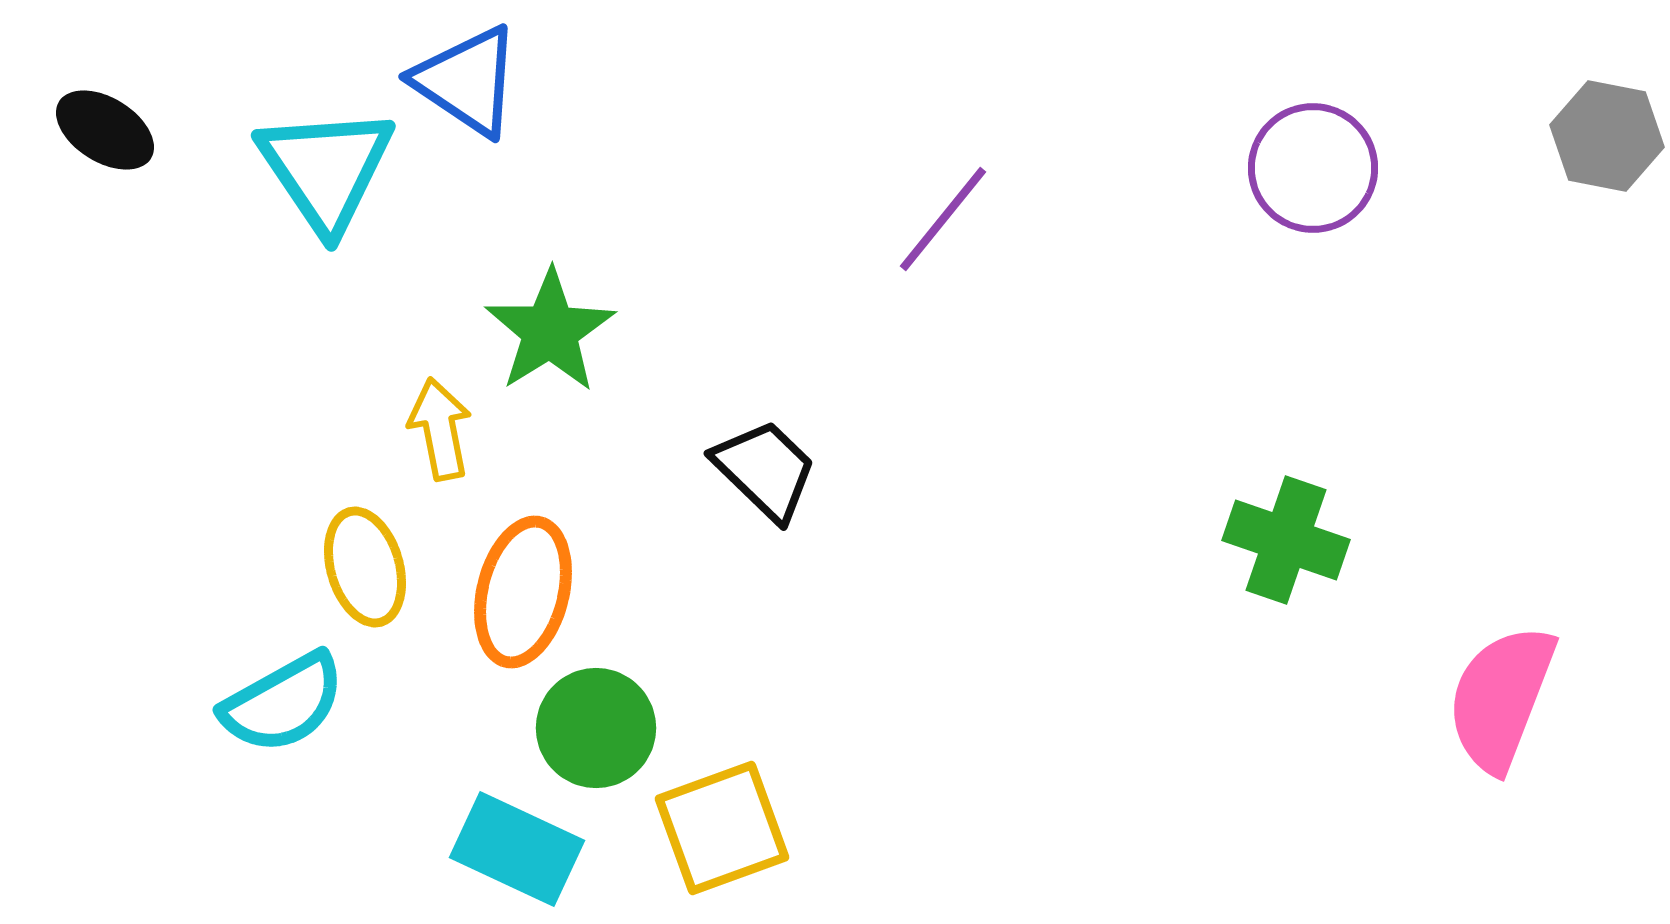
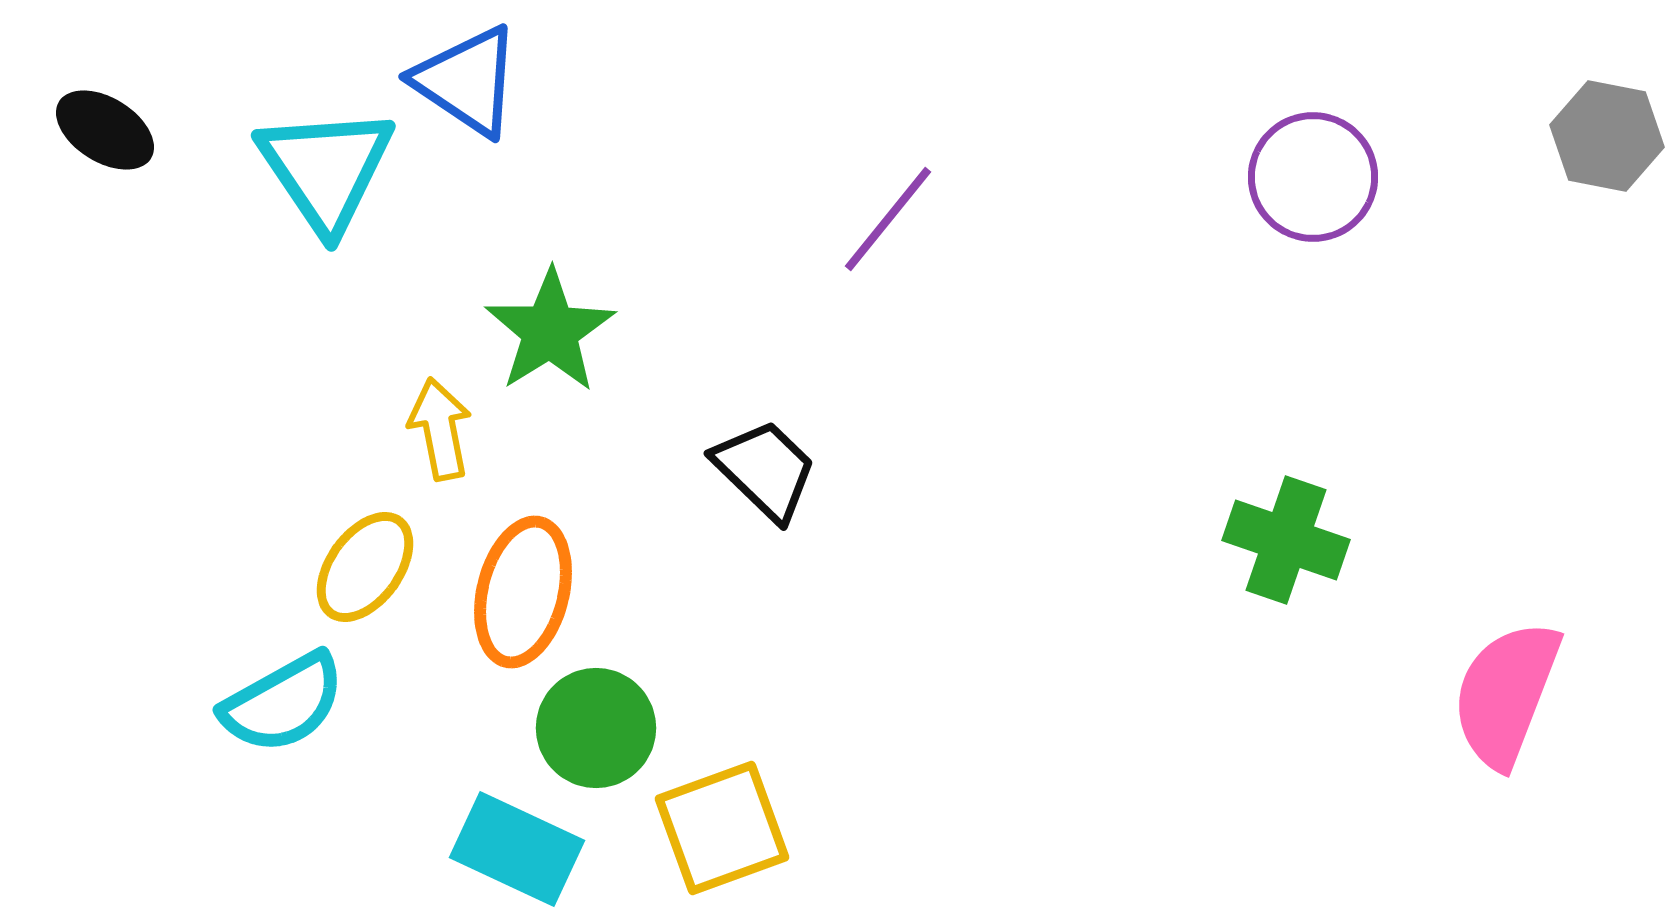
purple circle: moved 9 px down
purple line: moved 55 px left
yellow ellipse: rotated 52 degrees clockwise
pink semicircle: moved 5 px right, 4 px up
